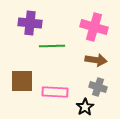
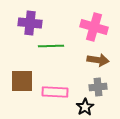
green line: moved 1 px left
brown arrow: moved 2 px right
gray cross: rotated 24 degrees counterclockwise
